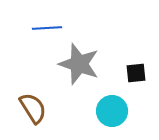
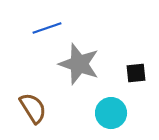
blue line: rotated 16 degrees counterclockwise
cyan circle: moved 1 px left, 2 px down
